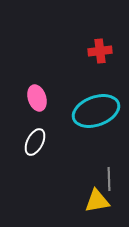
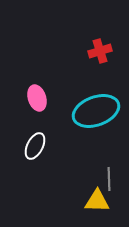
red cross: rotated 10 degrees counterclockwise
white ellipse: moved 4 px down
yellow triangle: rotated 12 degrees clockwise
